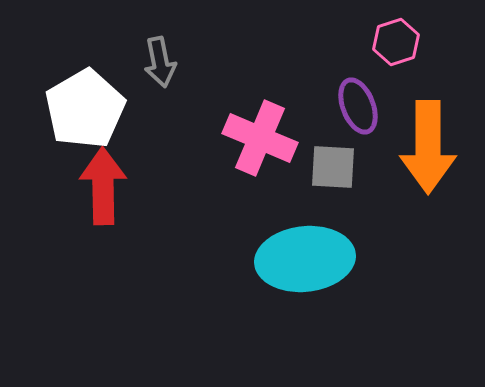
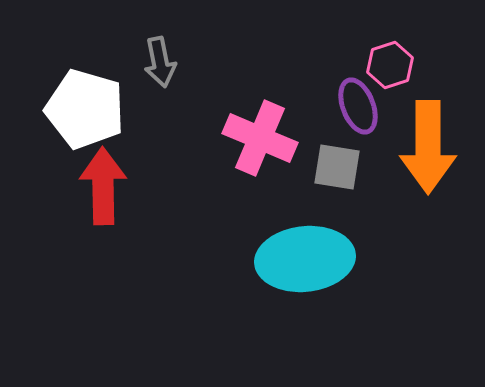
pink hexagon: moved 6 px left, 23 px down
white pentagon: rotated 26 degrees counterclockwise
gray square: moved 4 px right; rotated 6 degrees clockwise
